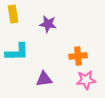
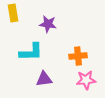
yellow rectangle: moved 1 px up
cyan L-shape: moved 14 px right
